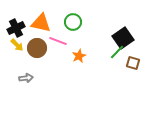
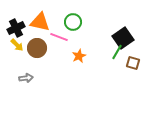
orange triangle: moved 1 px left, 1 px up
pink line: moved 1 px right, 4 px up
green line: rotated 14 degrees counterclockwise
